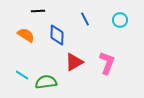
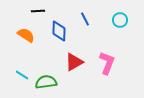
blue diamond: moved 2 px right, 4 px up
